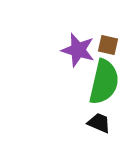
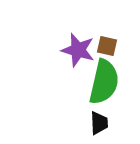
brown square: moved 1 px left, 1 px down
black trapezoid: rotated 65 degrees clockwise
